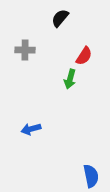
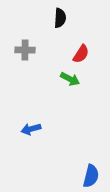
black semicircle: rotated 144 degrees clockwise
red semicircle: moved 3 px left, 2 px up
green arrow: rotated 78 degrees counterclockwise
blue semicircle: rotated 25 degrees clockwise
